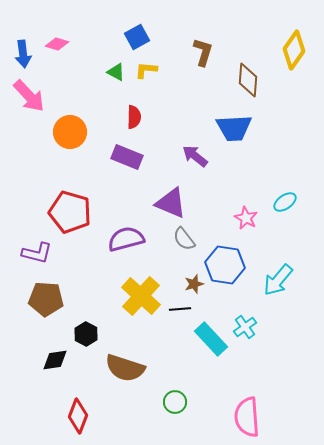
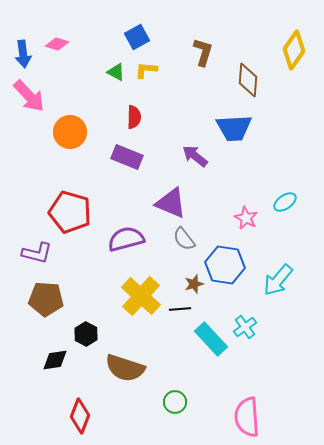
red diamond: moved 2 px right
